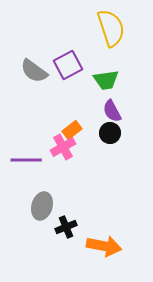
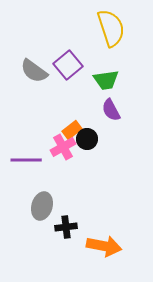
purple square: rotated 12 degrees counterclockwise
purple semicircle: moved 1 px left, 1 px up
black circle: moved 23 px left, 6 px down
black cross: rotated 15 degrees clockwise
